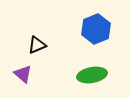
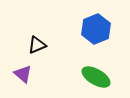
green ellipse: moved 4 px right, 2 px down; rotated 40 degrees clockwise
